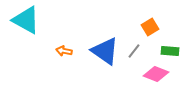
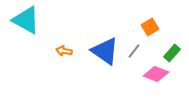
green rectangle: moved 2 px right, 2 px down; rotated 54 degrees counterclockwise
